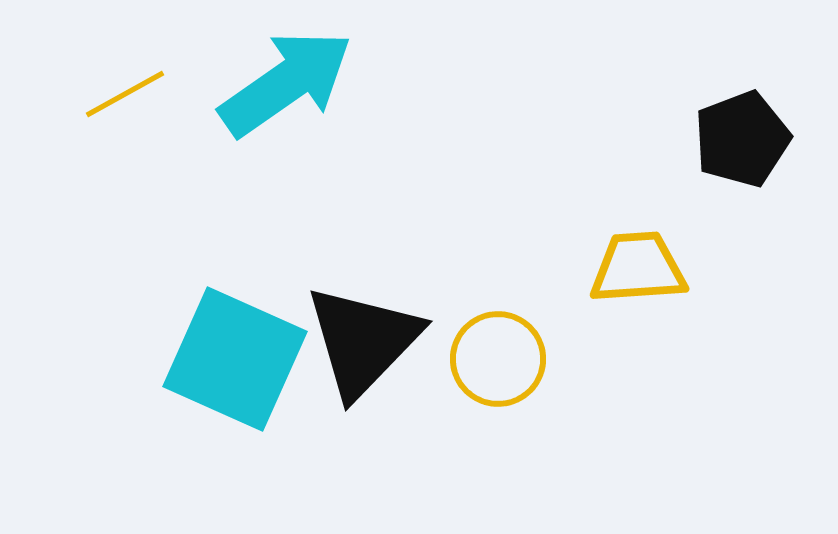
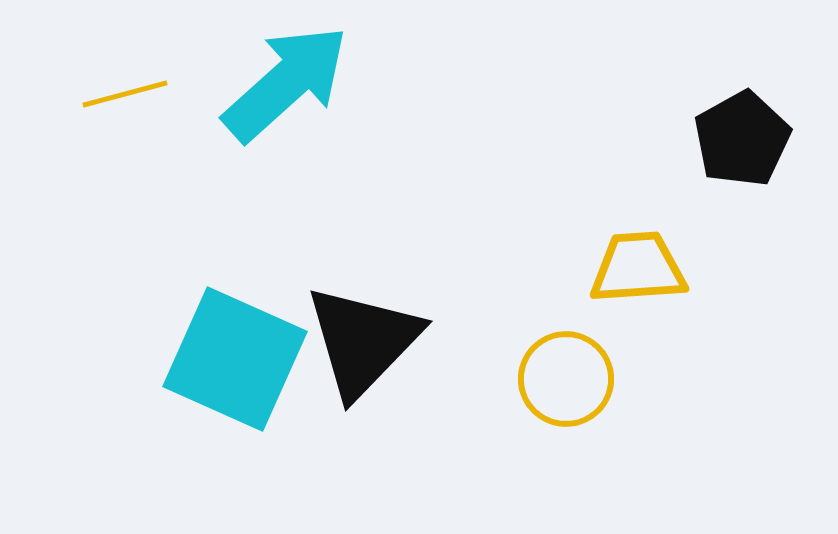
cyan arrow: rotated 7 degrees counterclockwise
yellow line: rotated 14 degrees clockwise
black pentagon: rotated 8 degrees counterclockwise
yellow circle: moved 68 px right, 20 px down
